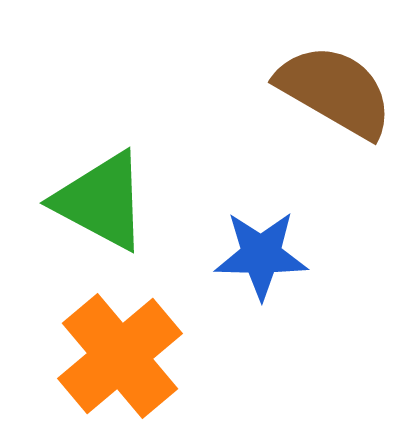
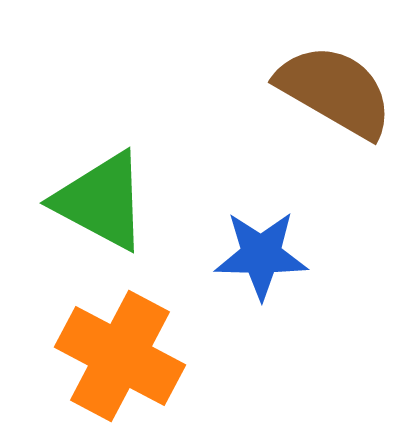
orange cross: rotated 22 degrees counterclockwise
